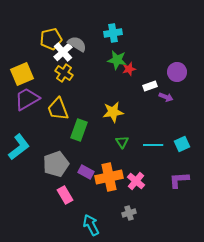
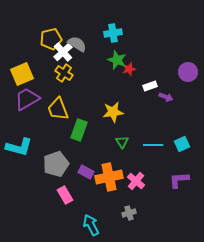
green star: rotated 12 degrees clockwise
purple circle: moved 11 px right
cyan L-shape: rotated 52 degrees clockwise
